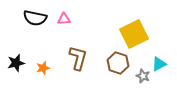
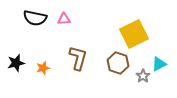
gray star: rotated 16 degrees clockwise
